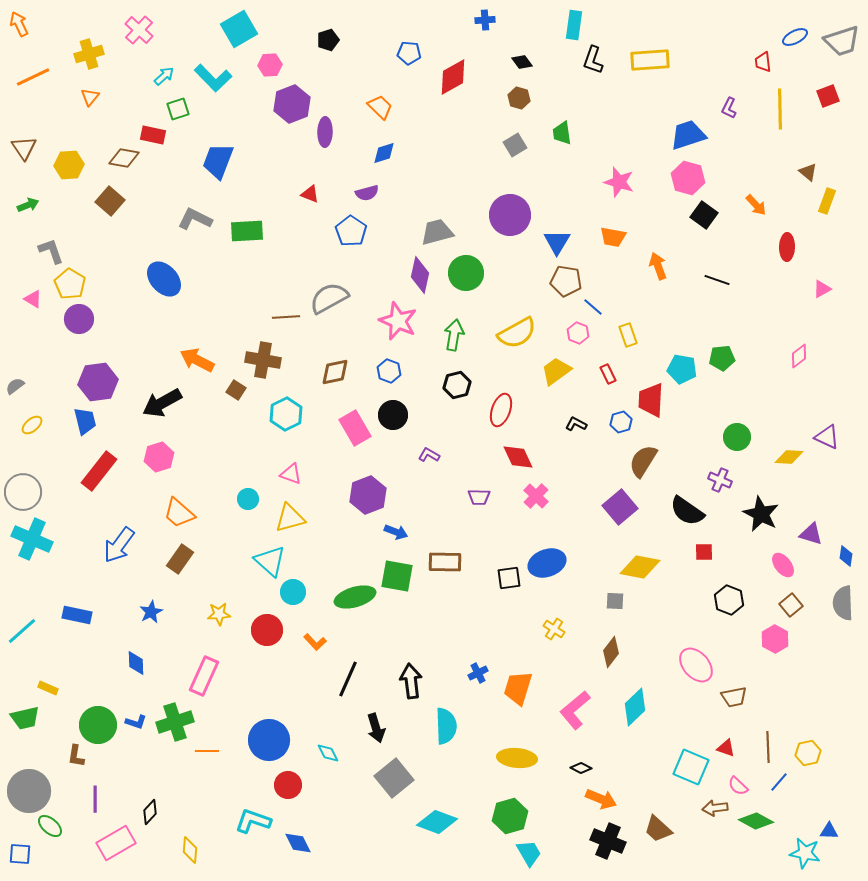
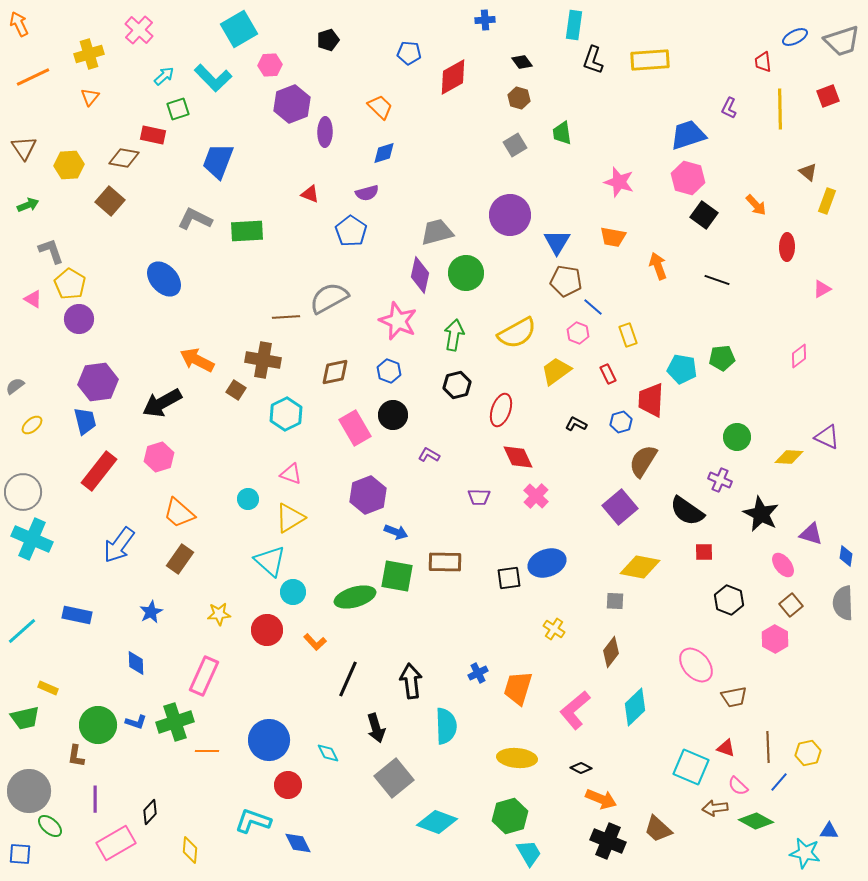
yellow triangle at (290, 518): rotated 16 degrees counterclockwise
